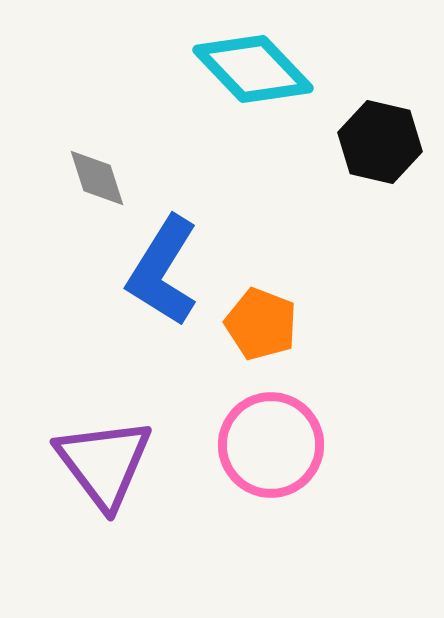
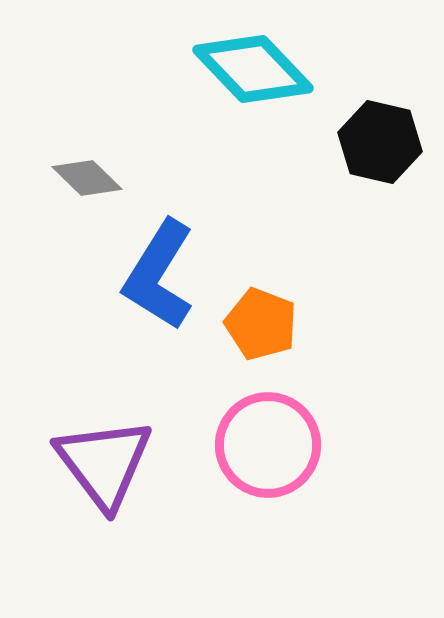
gray diamond: moved 10 px left; rotated 28 degrees counterclockwise
blue L-shape: moved 4 px left, 4 px down
pink circle: moved 3 px left
